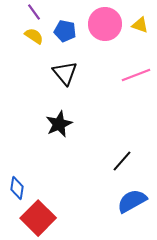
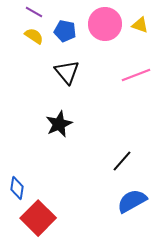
purple line: rotated 24 degrees counterclockwise
black triangle: moved 2 px right, 1 px up
